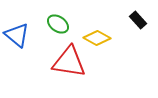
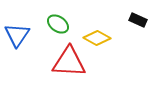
black rectangle: rotated 24 degrees counterclockwise
blue triangle: rotated 24 degrees clockwise
red triangle: rotated 6 degrees counterclockwise
